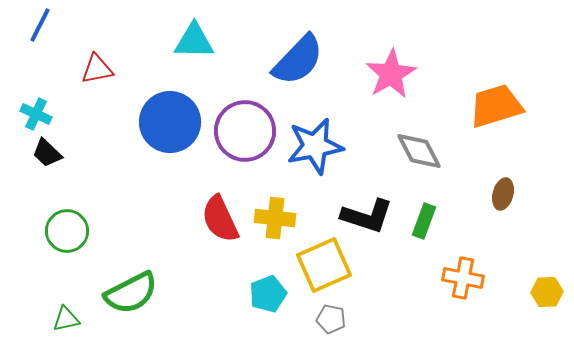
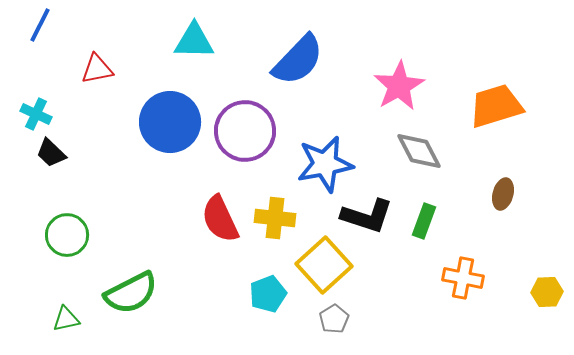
pink star: moved 8 px right, 12 px down
blue star: moved 10 px right, 18 px down
black trapezoid: moved 4 px right
green circle: moved 4 px down
yellow square: rotated 18 degrees counterclockwise
gray pentagon: moved 3 px right; rotated 28 degrees clockwise
